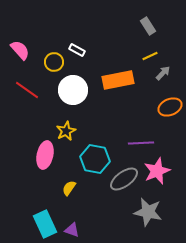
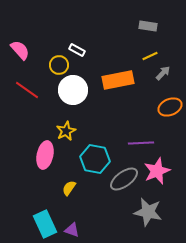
gray rectangle: rotated 48 degrees counterclockwise
yellow circle: moved 5 px right, 3 px down
